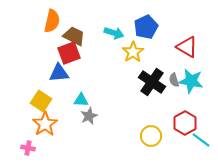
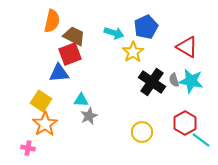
red square: moved 1 px right, 1 px down
yellow circle: moved 9 px left, 4 px up
